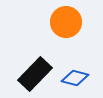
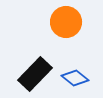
blue diamond: rotated 24 degrees clockwise
